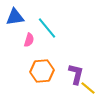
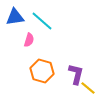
cyan line: moved 5 px left, 7 px up; rotated 10 degrees counterclockwise
orange hexagon: rotated 20 degrees clockwise
